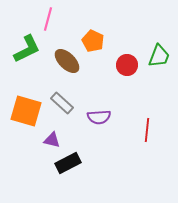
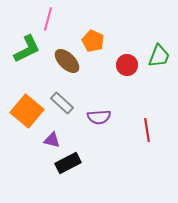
orange square: moved 1 px right; rotated 24 degrees clockwise
red line: rotated 15 degrees counterclockwise
